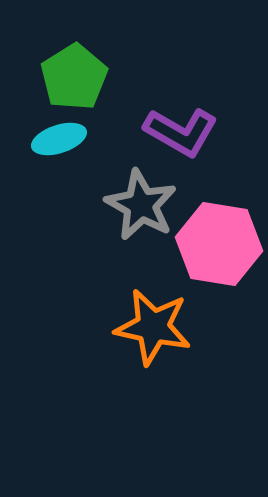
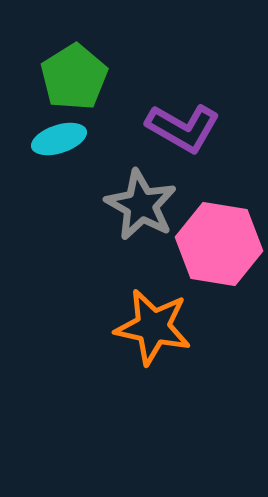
purple L-shape: moved 2 px right, 4 px up
